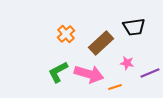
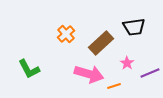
pink star: rotated 24 degrees clockwise
green L-shape: moved 29 px left, 3 px up; rotated 90 degrees counterclockwise
orange line: moved 1 px left, 1 px up
